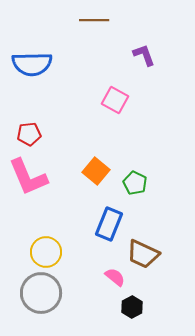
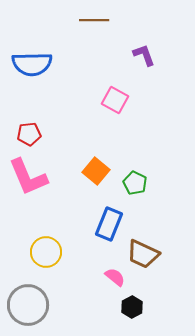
gray circle: moved 13 px left, 12 px down
